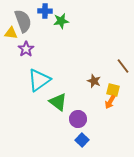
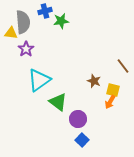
blue cross: rotated 16 degrees counterclockwise
gray semicircle: moved 1 px down; rotated 15 degrees clockwise
